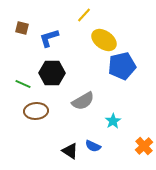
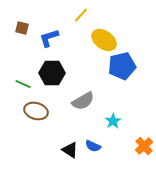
yellow line: moved 3 px left
brown ellipse: rotated 20 degrees clockwise
black triangle: moved 1 px up
